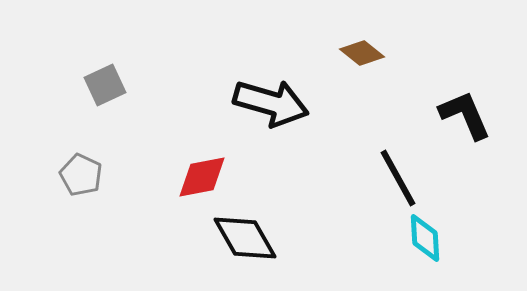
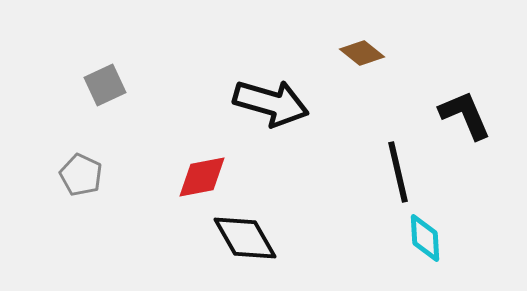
black line: moved 6 px up; rotated 16 degrees clockwise
